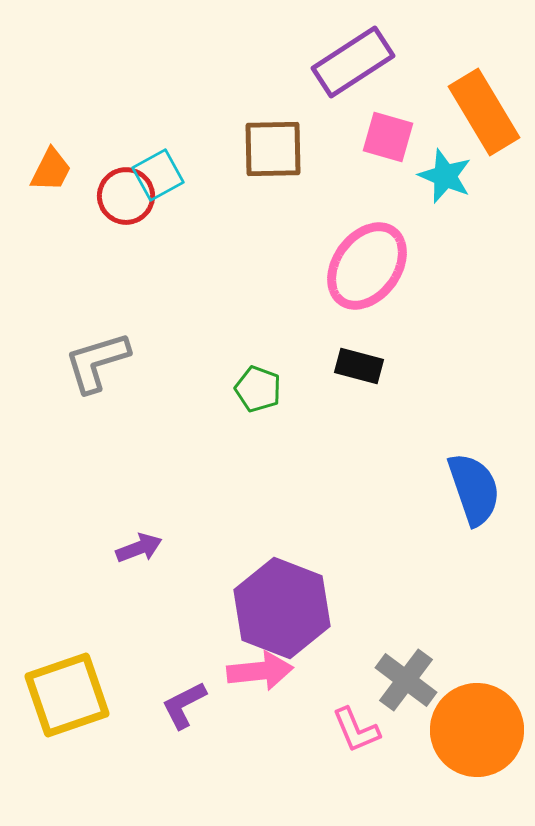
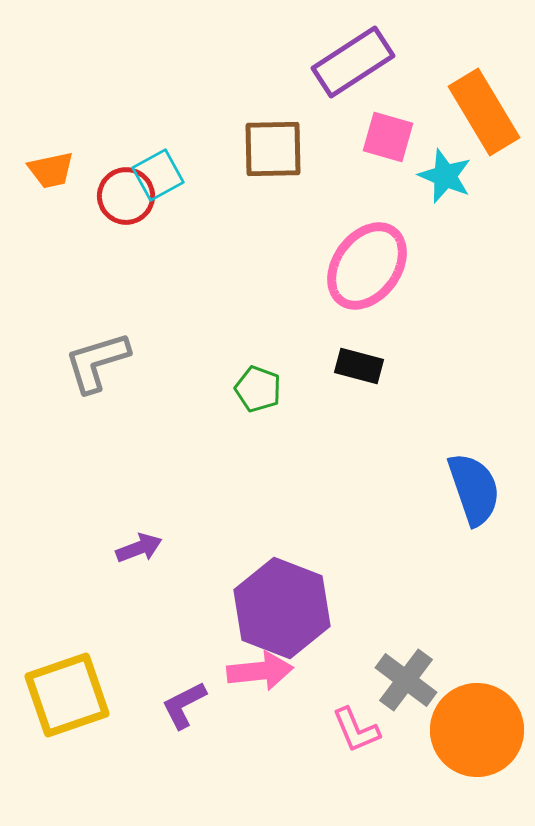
orange trapezoid: rotated 51 degrees clockwise
